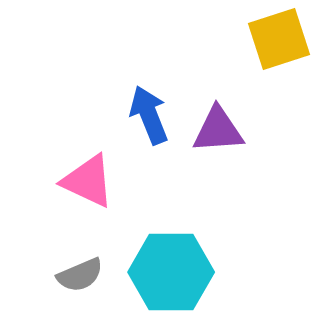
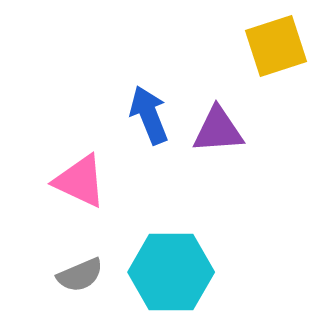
yellow square: moved 3 px left, 7 px down
pink triangle: moved 8 px left
